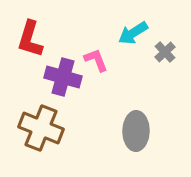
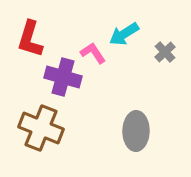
cyan arrow: moved 9 px left, 1 px down
pink L-shape: moved 3 px left, 7 px up; rotated 12 degrees counterclockwise
